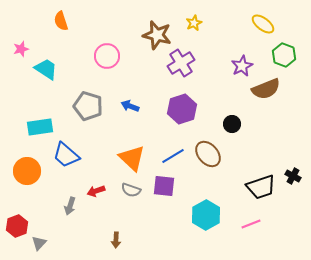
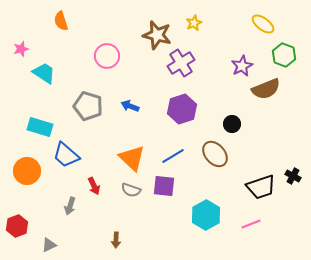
cyan trapezoid: moved 2 px left, 4 px down
cyan rectangle: rotated 25 degrees clockwise
brown ellipse: moved 7 px right
red arrow: moved 2 px left, 5 px up; rotated 96 degrees counterclockwise
gray triangle: moved 10 px right, 2 px down; rotated 21 degrees clockwise
